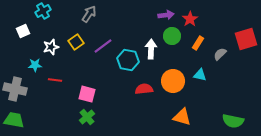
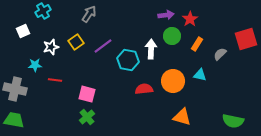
orange rectangle: moved 1 px left, 1 px down
